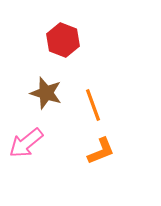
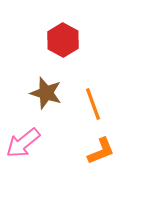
red hexagon: rotated 8 degrees clockwise
orange line: moved 1 px up
pink arrow: moved 3 px left
